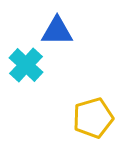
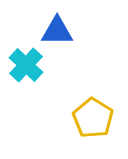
yellow pentagon: rotated 24 degrees counterclockwise
